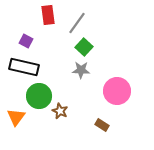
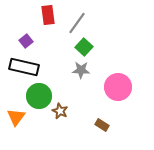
purple square: rotated 24 degrees clockwise
pink circle: moved 1 px right, 4 px up
